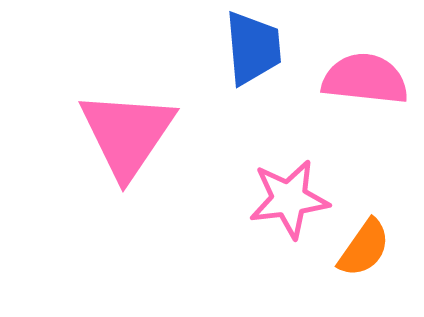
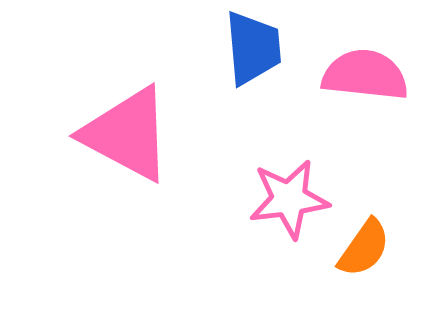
pink semicircle: moved 4 px up
pink triangle: rotated 36 degrees counterclockwise
